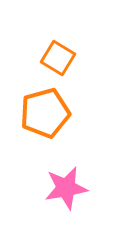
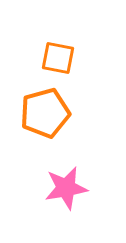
orange square: rotated 20 degrees counterclockwise
